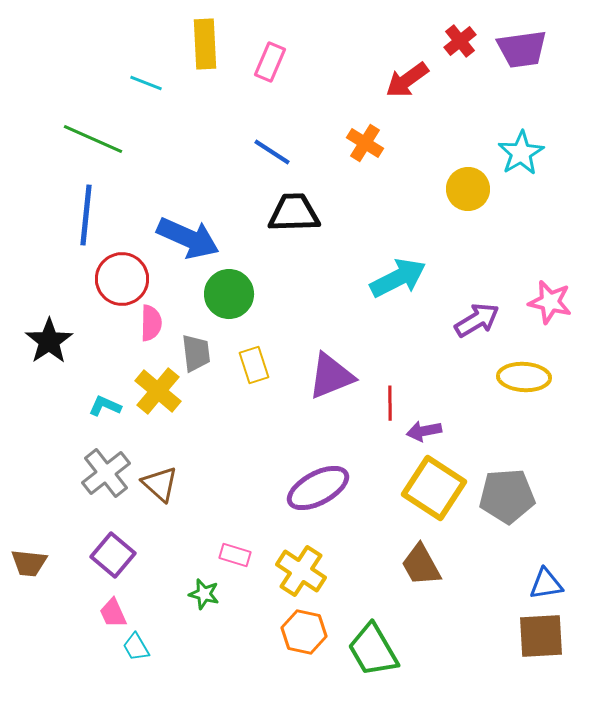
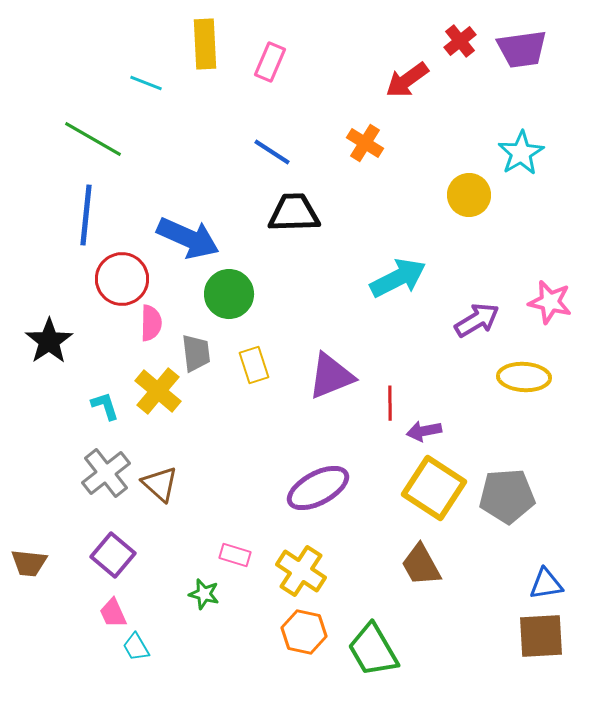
green line at (93, 139): rotated 6 degrees clockwise
yellow circle at (468, 189): moved 1 px right, 6 px down
cyan L-shape at (105, 406): rotated 48 degrees clockwise
